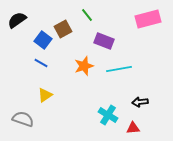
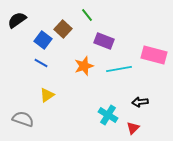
pink rectangle: moved 6 px right, 36 px down; rotated 30 degrees clockwise
brown square: rotated 18 degrees counterclockwise
yellow triangle: moved 2 px right
red triangle: rotated 40 degrees counterclockwise
